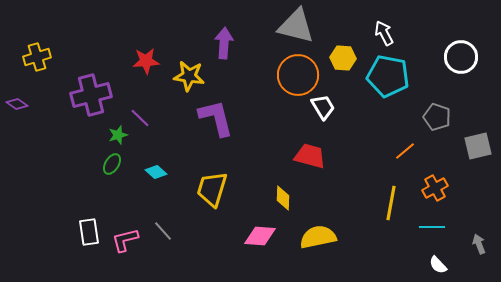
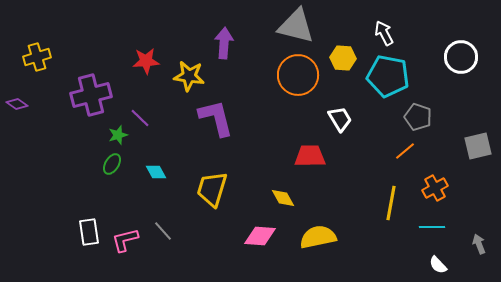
white trapezoid: moved 17 px right, 12 px down
gray pentagon: moved 19 px left
red trapezoid: rotated 16 degrees counterclockwise
cyan diamond: rotated 20 degrees clockwise
yellow diamond: rotated 30 degrees counterclockwise
